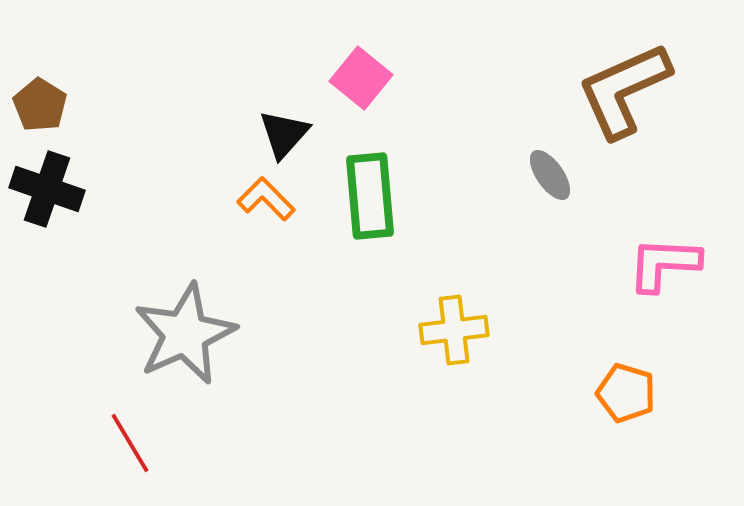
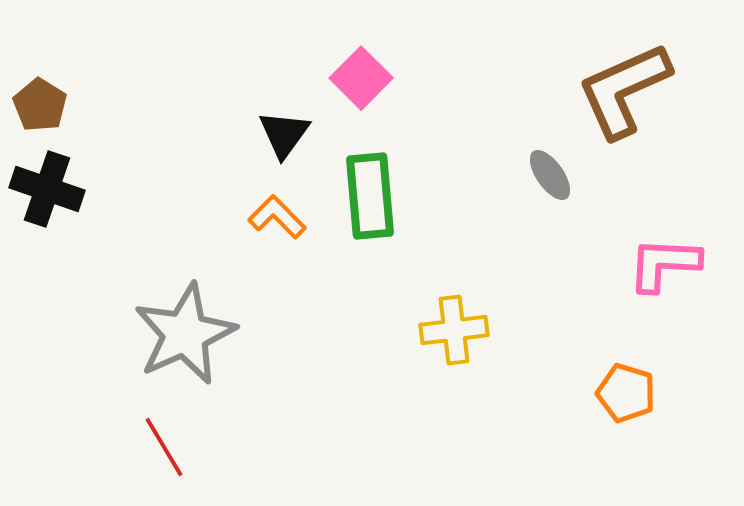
pink square: rotated 6 degrees clockwise
black triangle: rotated 6 degrees counterclockwise
orange L-shape: moved 11 px right, 18 px down
red line: moved 34 px right, 4 px down
